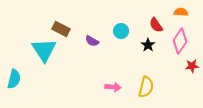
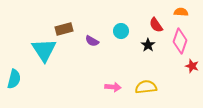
brown rectangle: moved 3 px right; rotated 42 degrees counterclockwise
pink diamond: rotated 15 degrees counterclockwise
red star: rotated 24 degrees clockwise
yellow semicircle: rotated 110 degrees counterclockwise
